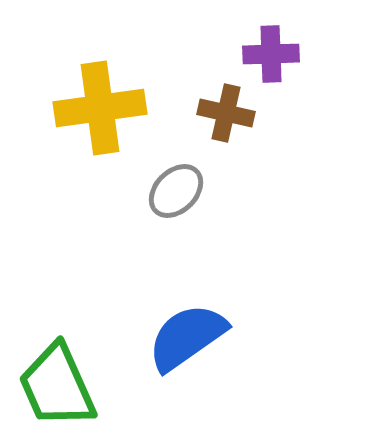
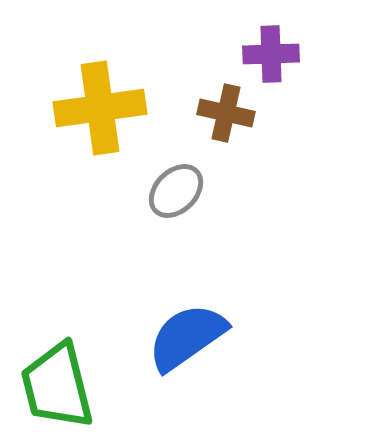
green trapezoid: rotated 10 degrees clockwise
